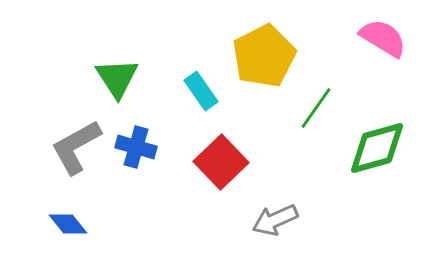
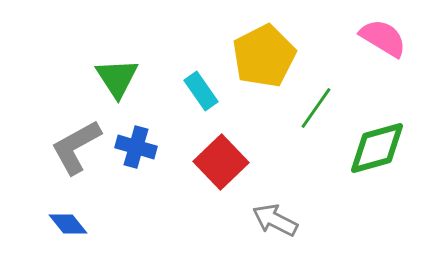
gray arrow: rotated 51 degrees clockwise
